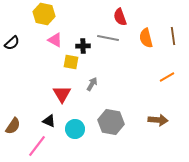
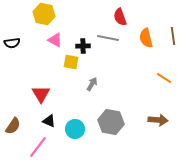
black semicircle: rotated 35 degrees clockwise
orange line: moved 3 px left, 1 px down; rotated 63 degrees clockwise
red triangle: moved 21 px left
pink line: moved 1 px right, 1 px down
